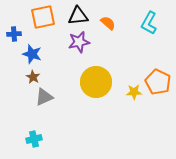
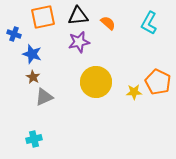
blue cross: rotated 24 degrees clockwise
